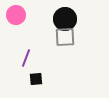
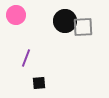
black circle: moved 2 px down
gray square: moved 18 px right, 10 px up
black square: moved 3 px right, 4 px down
